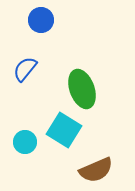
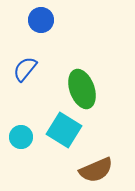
cyan circle: moved 4 px left, 5 px up
